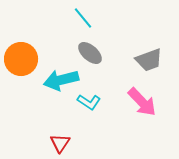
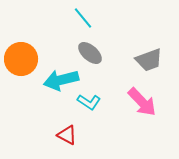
red triangle: moved 7 px right, 8 px up; rotated 35 degrees counterclockwise
